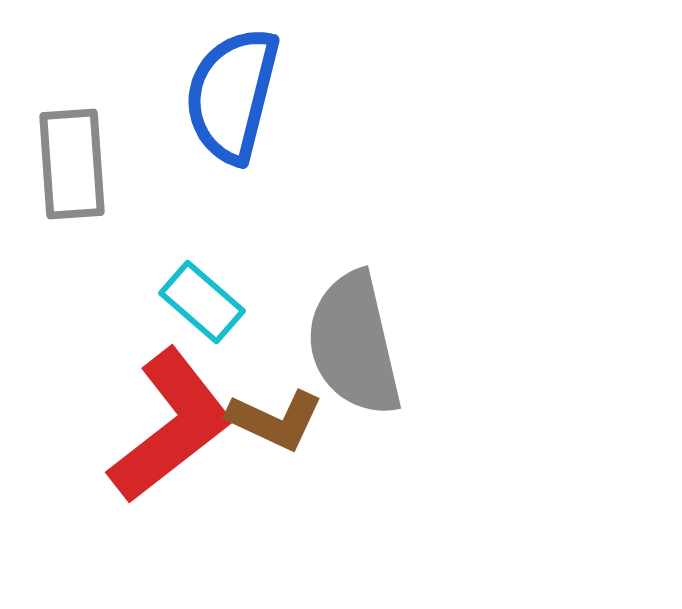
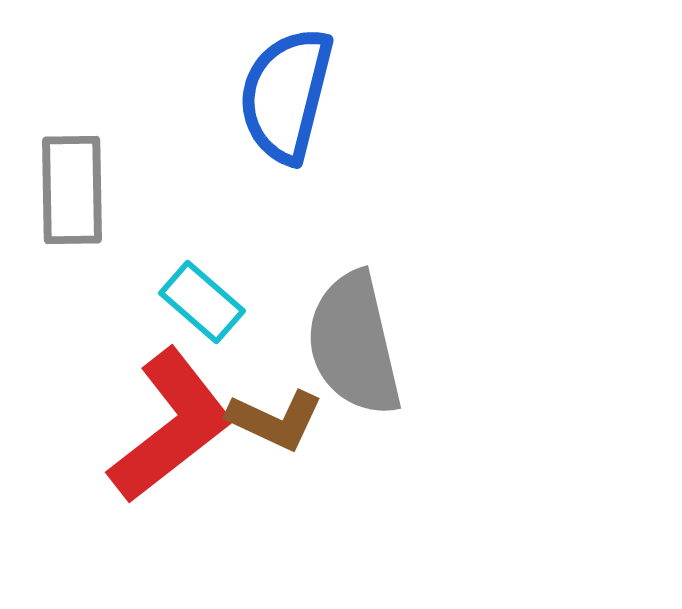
blue semicircle: moved 54 px right
gray rectangle: moved 26 px down; rotated 3 degrees clockwise
